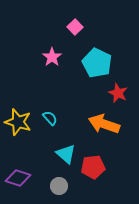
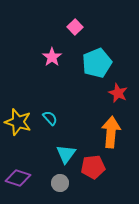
cyan pentagon: rotated 24 degrees clockwise
orange arrow: moved 7 px right, 8 px down; rotated 76 degrees clockwise
cyan triangle: rotated 25 degrees clockwise
gray circle: moved 1 px right, 3 px up
